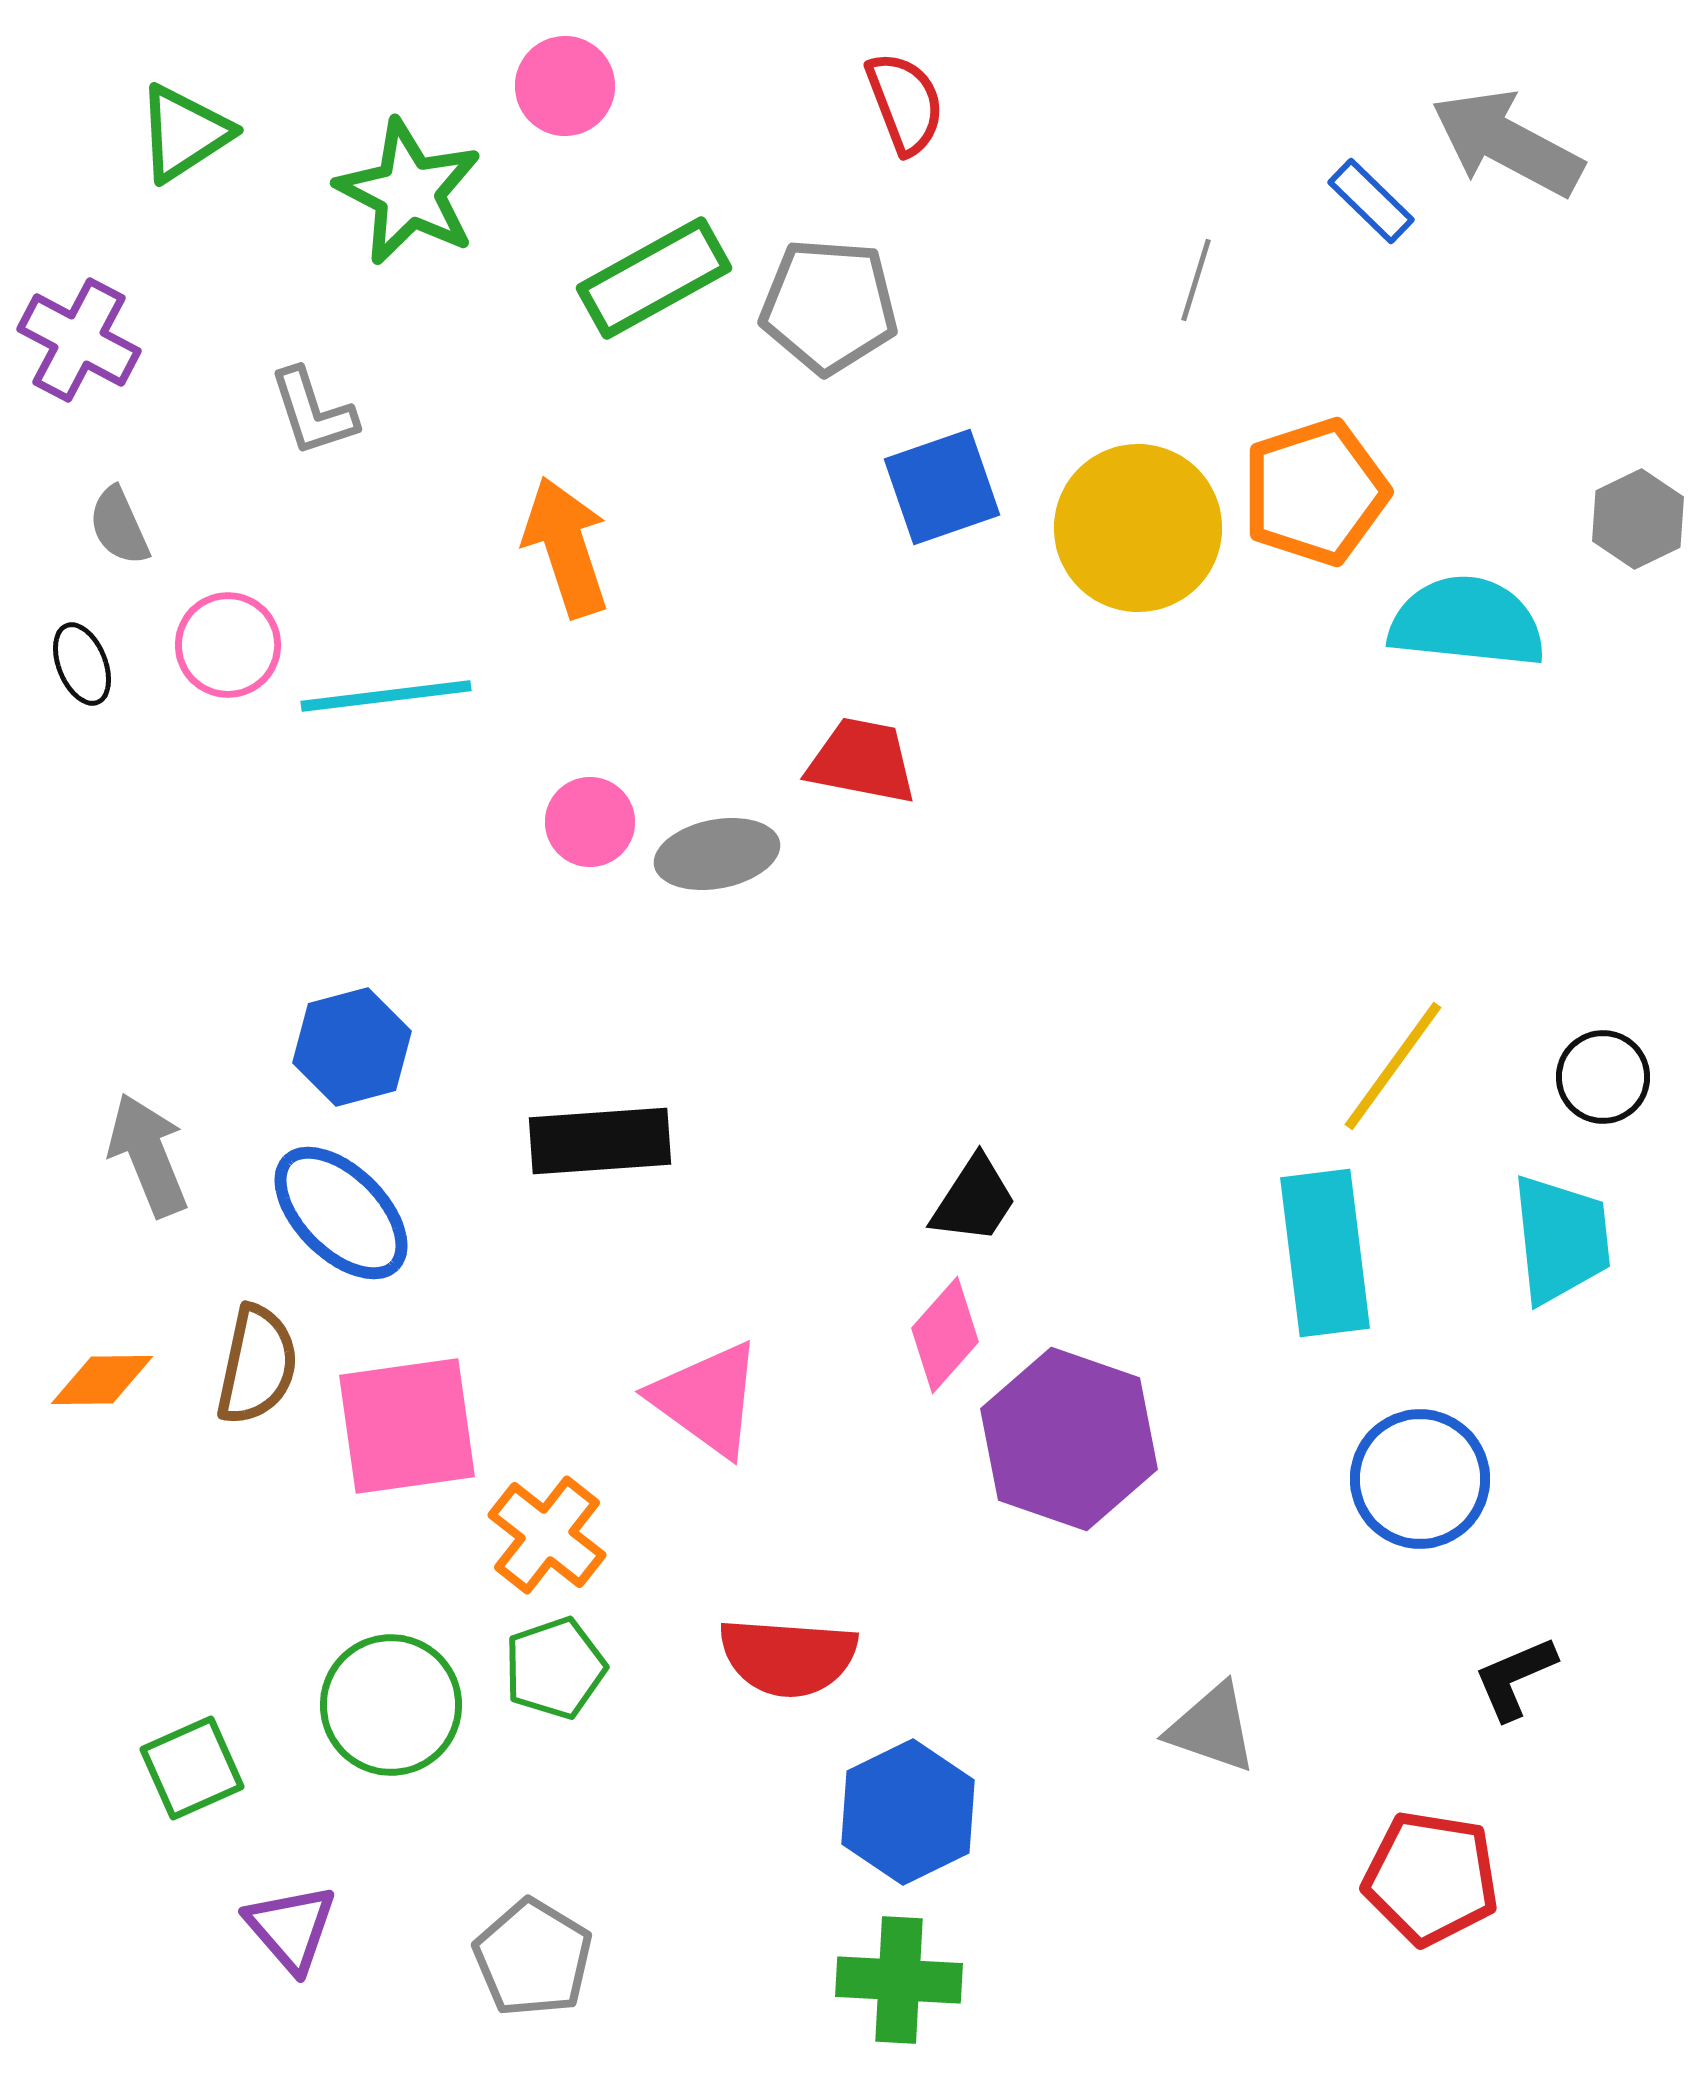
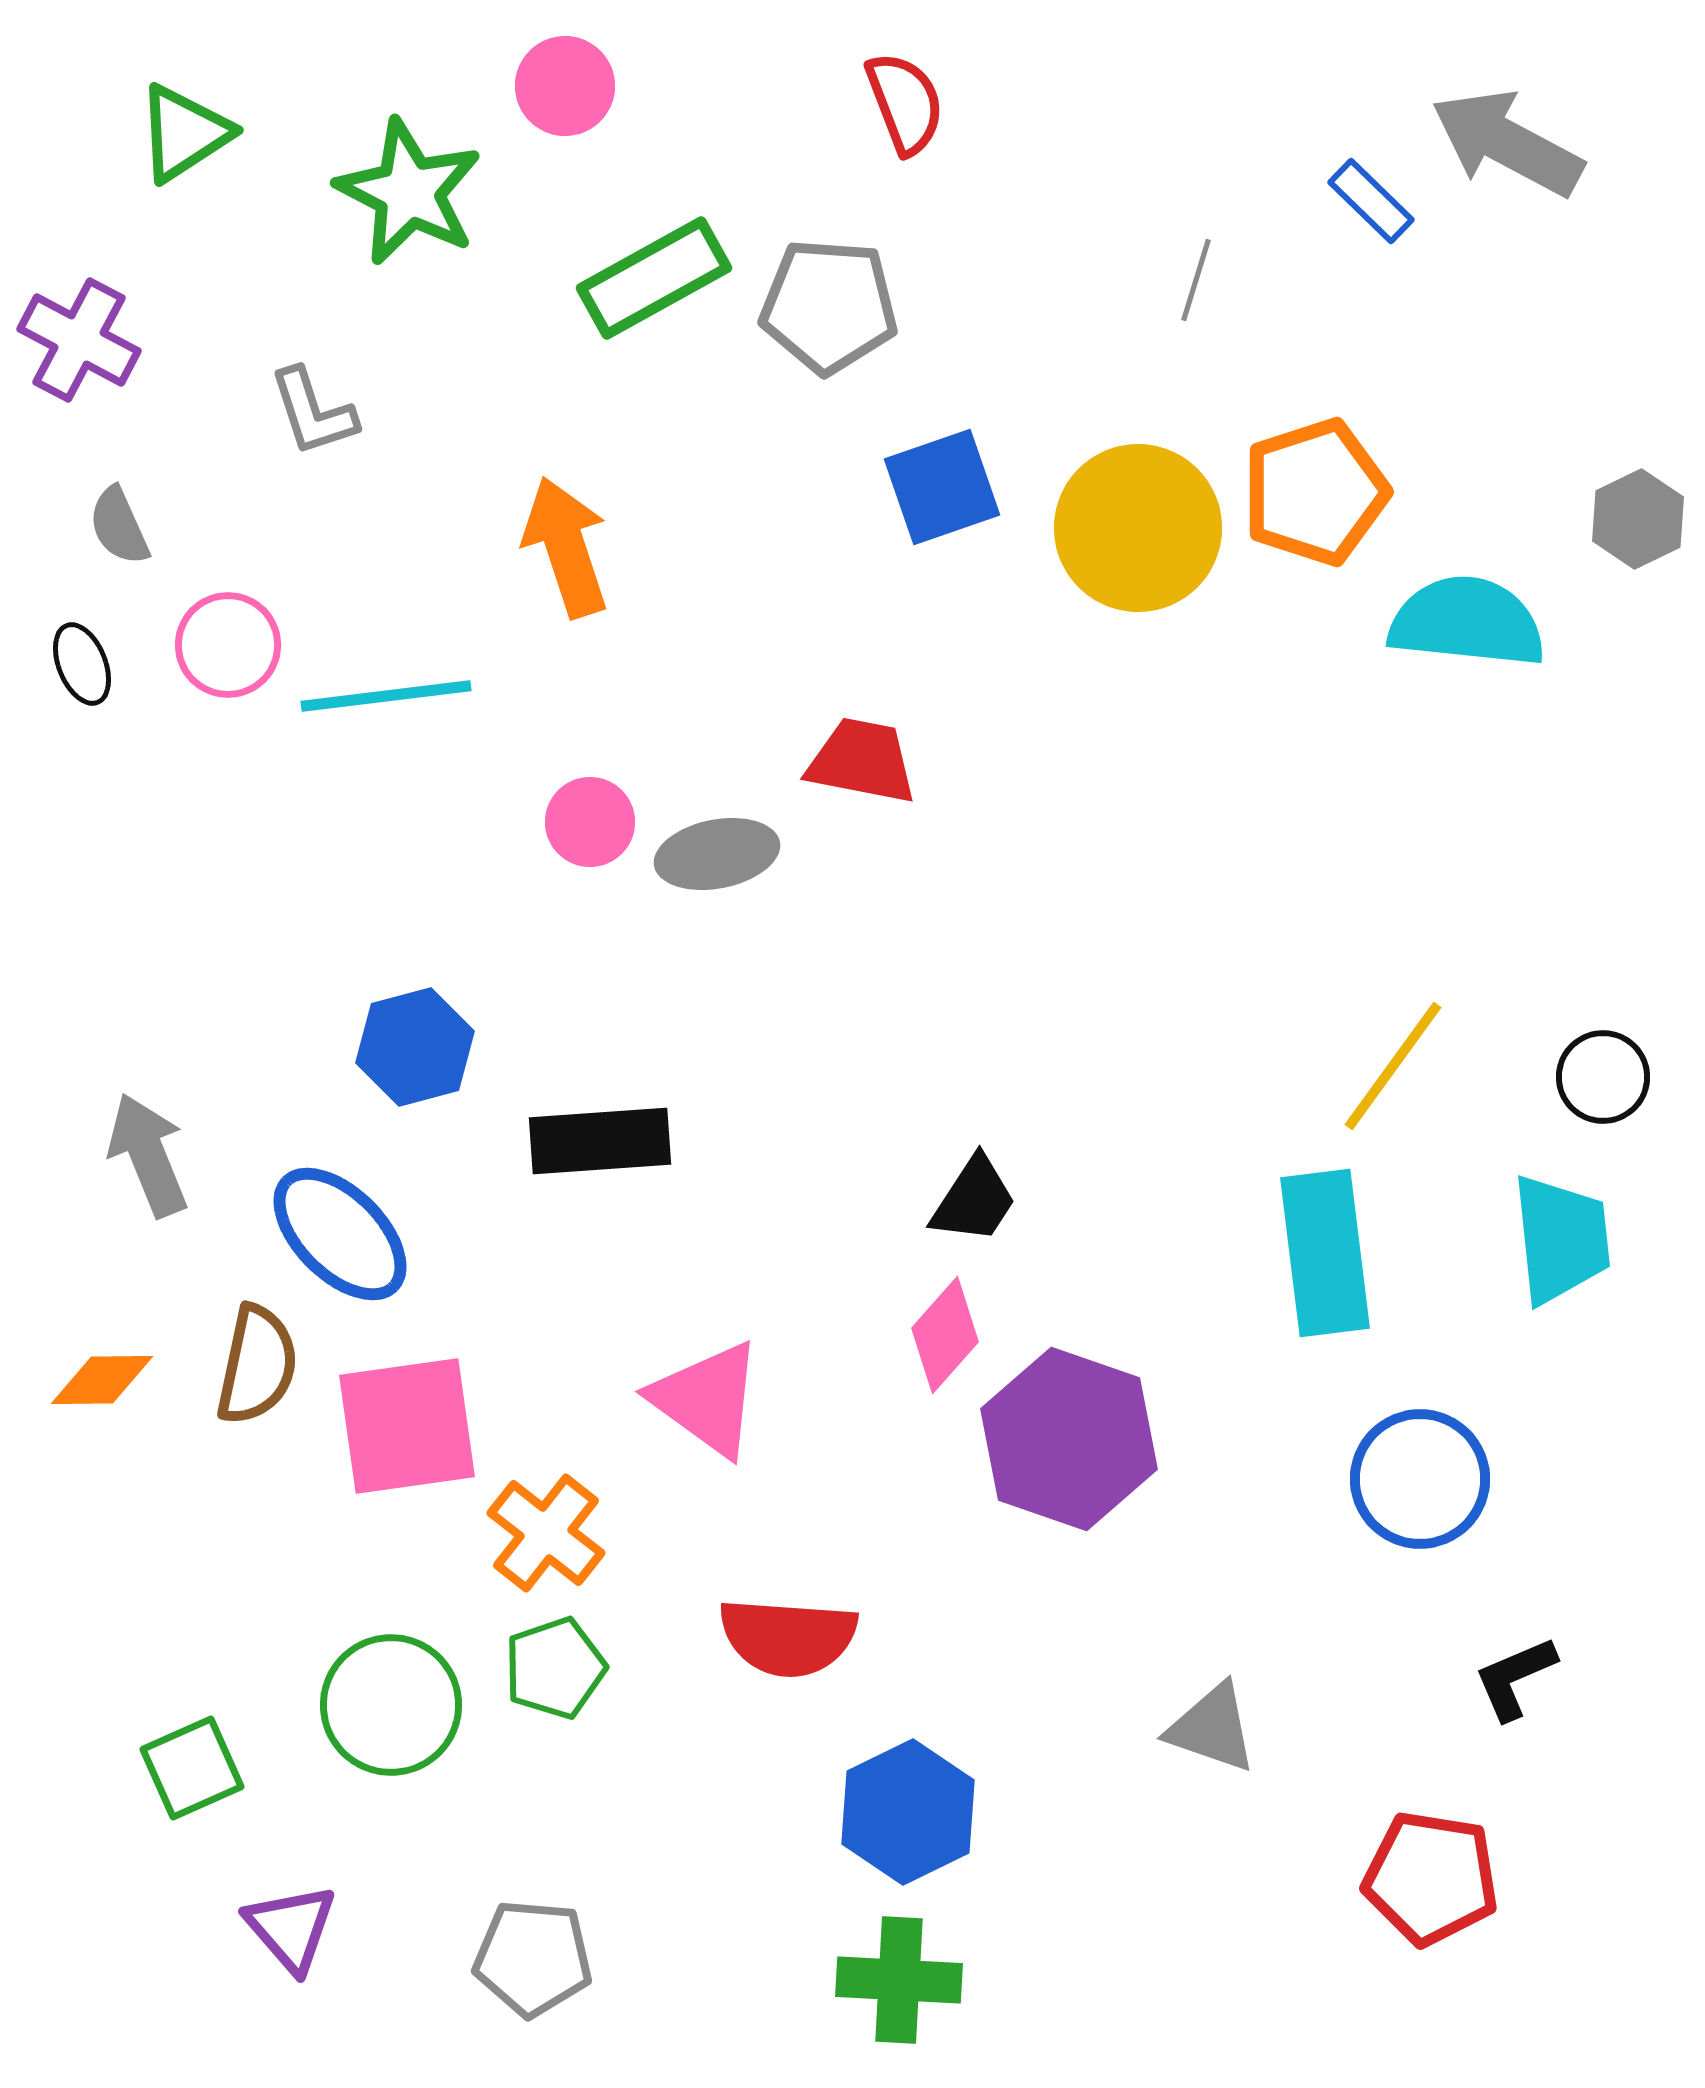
blue hexagon at (352, 1047): moved 63 px right
blue ellipse at (341, 1213): moved 1 px left, 21 px down
orange cross at (547, 1535): moved 1 px left, 2 px up
red semicircle at (788, 1657): moved 20 px up
gray pentagon at (533, 1958): rotated 26 degrees counterclockwise
